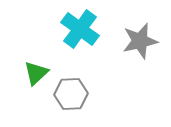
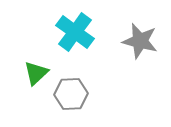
cyan cross: moved 5 px left, 3 px down
gray star: rotated 27 degrees clockwise
